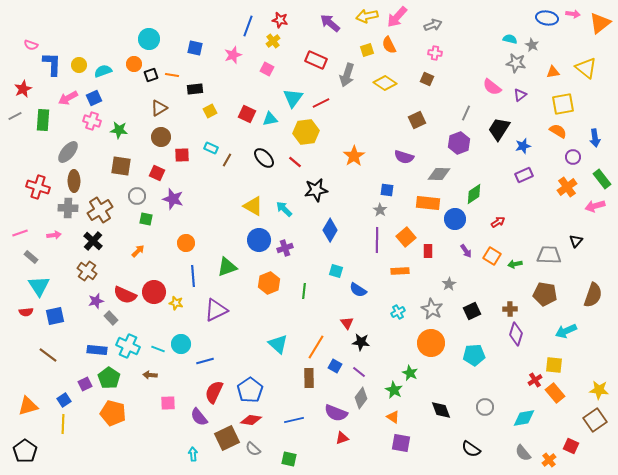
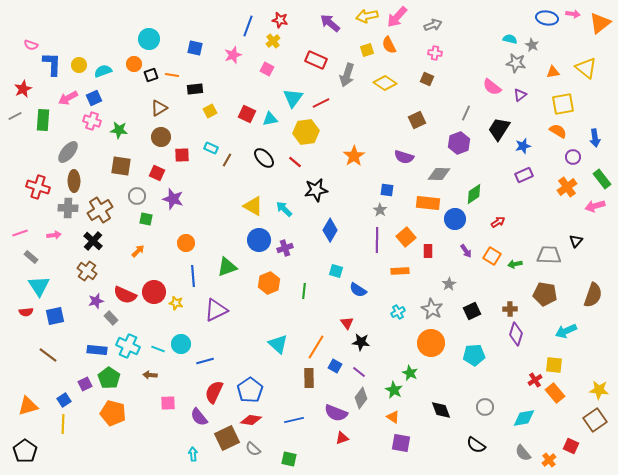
black semicircle at (471, 449): moved 5 px right, 4 px up
